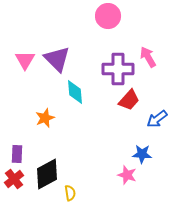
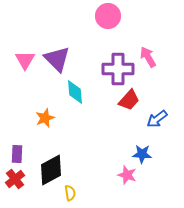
black diamond: moved 4 px right, 4 px up
red cross: moved 1 px right
